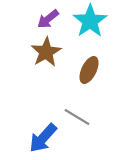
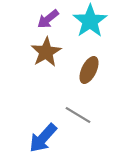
gray line: moved 1 px right, 2 px up
